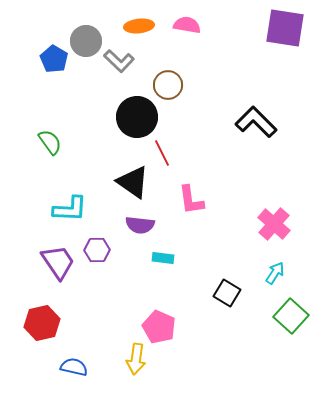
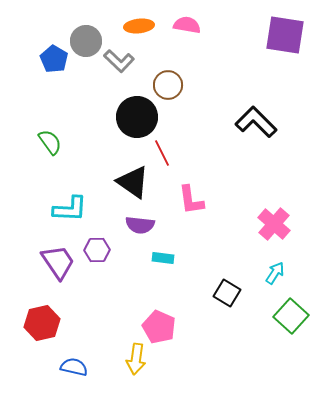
purple square: moved 7 px down
